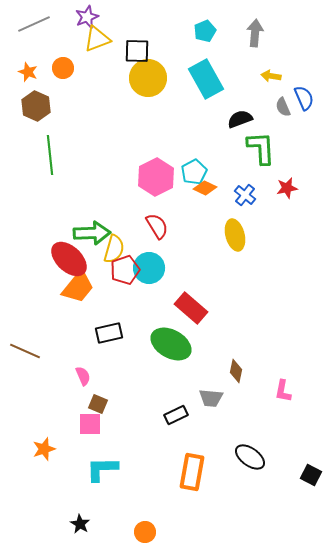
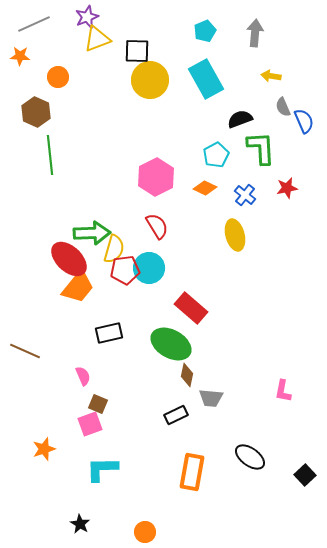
orange circle at (63, 68): moved 5 px left, 9 px down
orange star at (28, 72): moved 8 px left, 16 px up; rotated 18 degrees counterclockwise
yellow circle at (148, 78): moved 2 px right, 2 px down
blue semicircle at (304, 98): moved 23 px down
brown hexagon at (36, 106): moved 6 px down
cyan pentagon at (194, 172): moved 22 px right, 17 px up
red pentagon at (125, 270): rotated 12 degrees clockwise
brown diamond at (236, 371): moved 49 px left, 4 px down
pink square at (90, 424): rotated 20 degrees counterclockwise
black square at (311, 475): moved 6 px left; rotated 20 degrees clockwise
